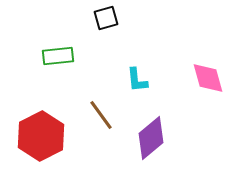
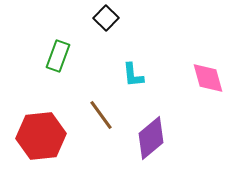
black square: rotated 30 degrees counterclockwise
green rectangle: rotated 64 degrees counterclockwise
cyan L-shape: moved 4 px left, 5 px up
red hexagon: rotated 21 degrees clockwise
